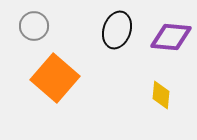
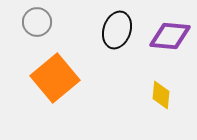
gray circle: moved 3 px right, 4 px up
purple diamond: moved 1 px left, 1 px up
orange square: rotated 9 degrees clockwise
